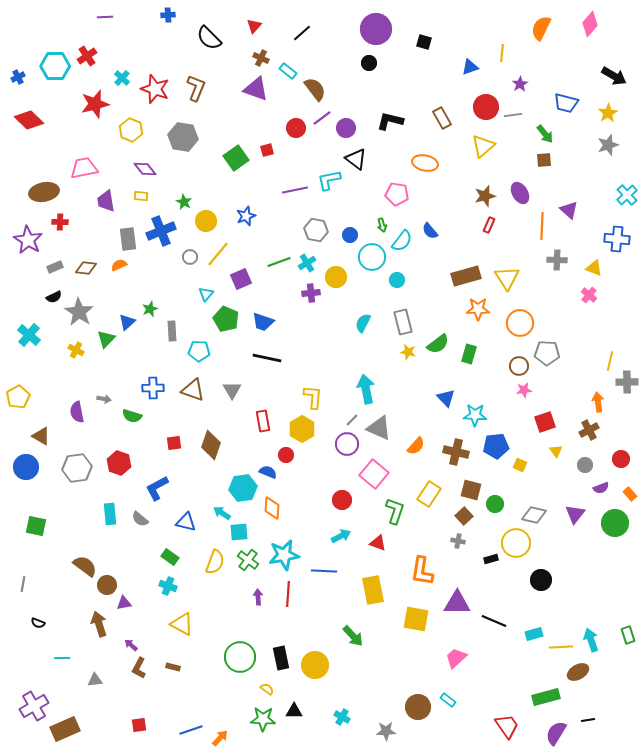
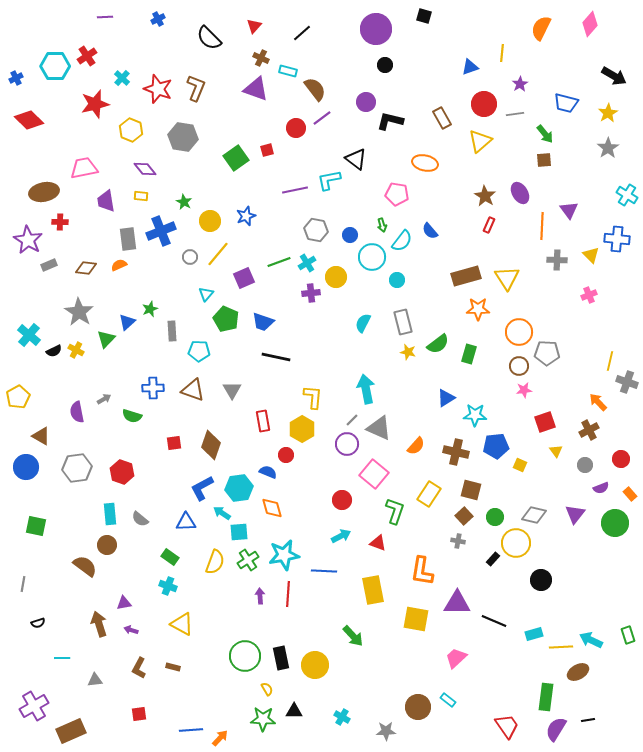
blue cross at (168, 15): moved 10 px left, 4 px down; rotated 24 degrees counterclockwise
black square at (424, 42): moved 26 px up
black circle at (369, 63): moved 16 px right, 2 px down
cyan rectangle at (288, 71): rotated 24 degrees counterclockwise
blue cross at (18, 77): moved 2 px left, 1 px down
red star at (155, 89): moved 3 px right
red circle at (486, 107): moved 2 px left, 3 px up
gray line at (513, 115): moved 2 px right, 1 px up
purple circle at (346, 128): moved 20 px right, 26 px up
gray star at (608, 145): moved 3 px down; rotated 15 degrees counterclockwise
yellow triangle at (483, 146): moved 3 px left, 5 px up
cyan cross at (627, 195): rotated 15 degrees counterclockwise
brown star at (485, 196): rotated 25 degrees counterclockwise
purple triangle at (569, 210): rotated 12 degrees clockwise
yellow circle at (206, 221): moved 4 px right
gray rectangle at (55, 267): moved 6 px left, 2 px up
yellow triangle at (594, 268): moved 3 px left, 13 px up; rotated 24 degrees clockwise
purple square at (241, 279): moved 3 px right, 1 px up
pink cross at (589, 295): rotated 28 degrees clockwise
black semicircle at (54, 297): moved 54 px down
orange circle at (520, 323): moved 1 px left, 9 px down
black line at (267, 358): moved 9 px right, 1 px up
gray cross at (627, 382): rotated 20 degrees clockwise
blue triangle at (446, 398): rotated 42 degrees clockwise
gray arrow at (104, 399): rotated 40 degrees counterclockwise
orange arrow at (598, 402): rotated 36 degrees counterclockwise
red hexagon at (119, 463): moved 3 px right, 9 px down
blue L-shape at (157, 488): moved 45 px right
cyan hexagon at (243, 488): moved 4 px left
green circle at (495, 504): moved 13 px down
orange diamond at (272, 508): rotated 20 degrees counterclockwise
blue triangle at (186, 522): rotated 15 degrees counterclockwise
black rectangle at (491, 559): moved 2 px right; rotated 32 degrees counterclockwise
green cross at (248, 560): rotated 20 degrees clockwise
brown circle at (107, 585): moved 40 px up
purple arrow at (258, 597): moved 2 px right, 1 px up
black semicircle at (38, 623): rotated 40 degrees counterclockwise
cyan arrow at (591, 640): rotated 45 degrees counterclockwise
purple arrow at (131, 645): moved 15 px up; rotated 24 degrees counterclockwise
green circle at (240, 657): moved 5 px right, 1 px up
yellow semicircle at (267, 689): rotated 24 degrees clockwise
green rectangle at (546, 697): rotated 68 degrees counterclockwise
red square at (139, 725): moved 11 px up
brown rectangle at (65, 729): moved 6 px right, 2 px down
blue line at (191, 730): rotated 15 degrees clockwise
purple semicircle at (556, 733): moved 4 px up
